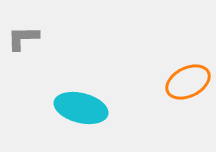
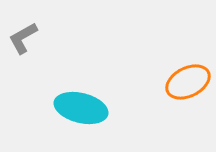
gray L-shape: rotated 28 degrees counterclockwise
